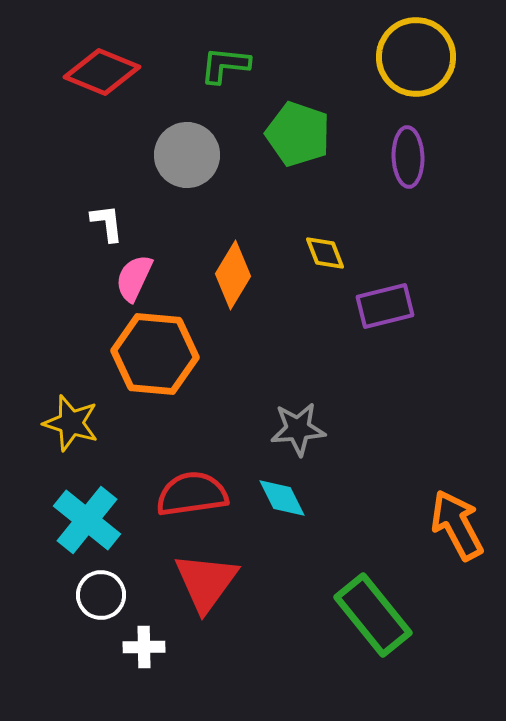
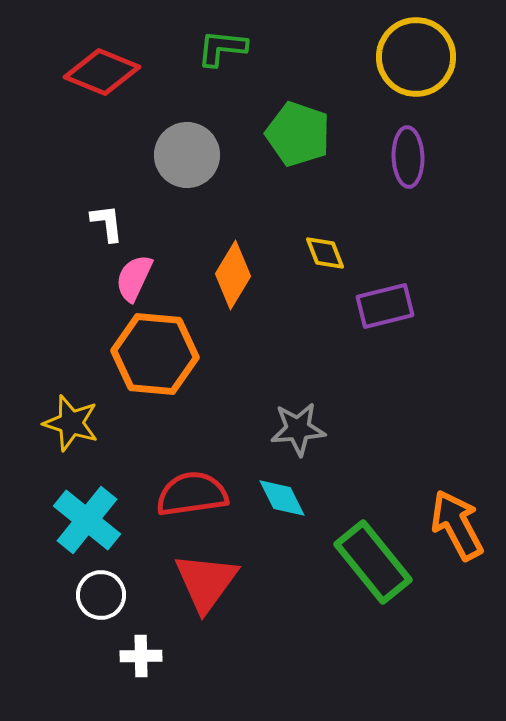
green L-shape: moved 3 px left, 17 px up
green rectangle: moved 53 px up
white cross: moved 3 px left, 9 px down
